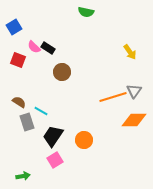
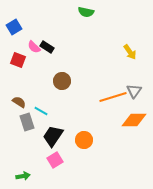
black rectangle: moved 1 px left, 1 px up
brown circle: moved 9 px down
